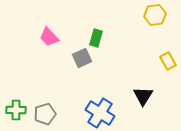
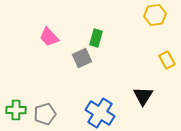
yellow rectangle: moved 1 px left, 1 px up
